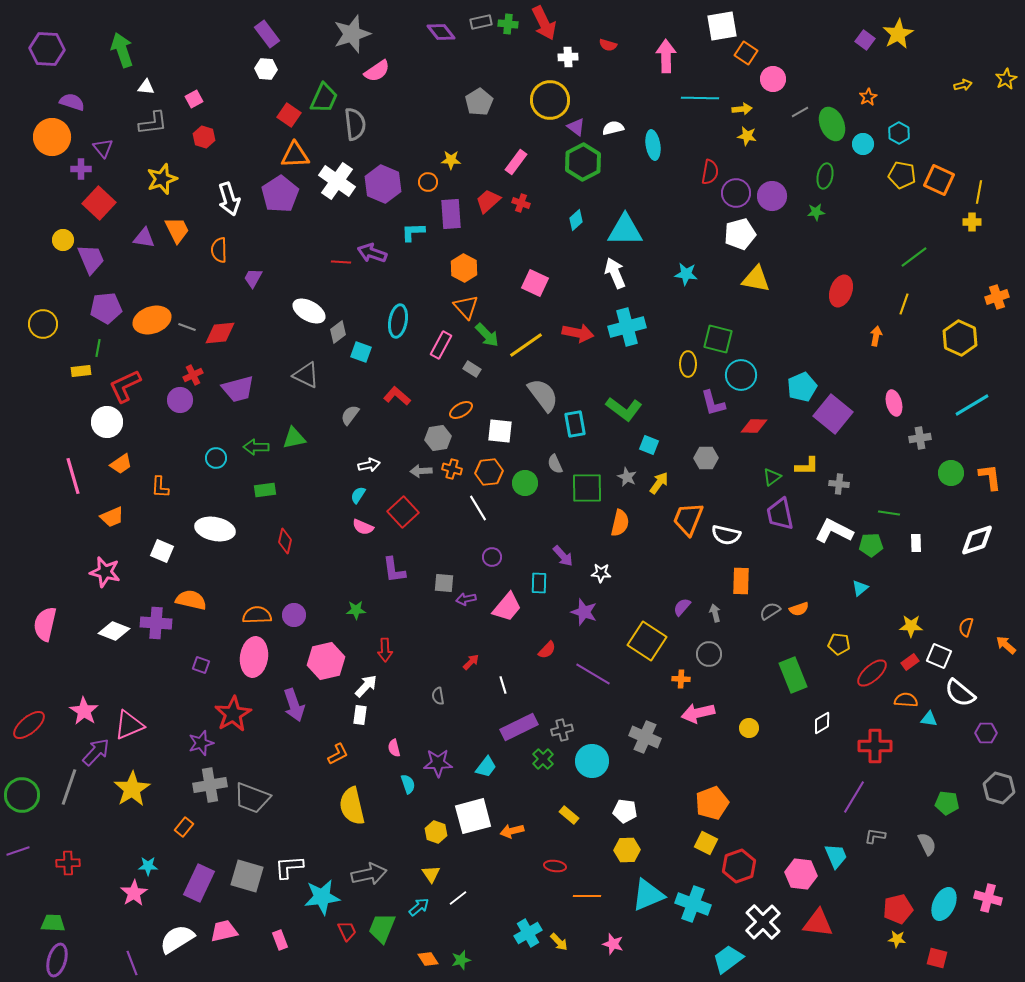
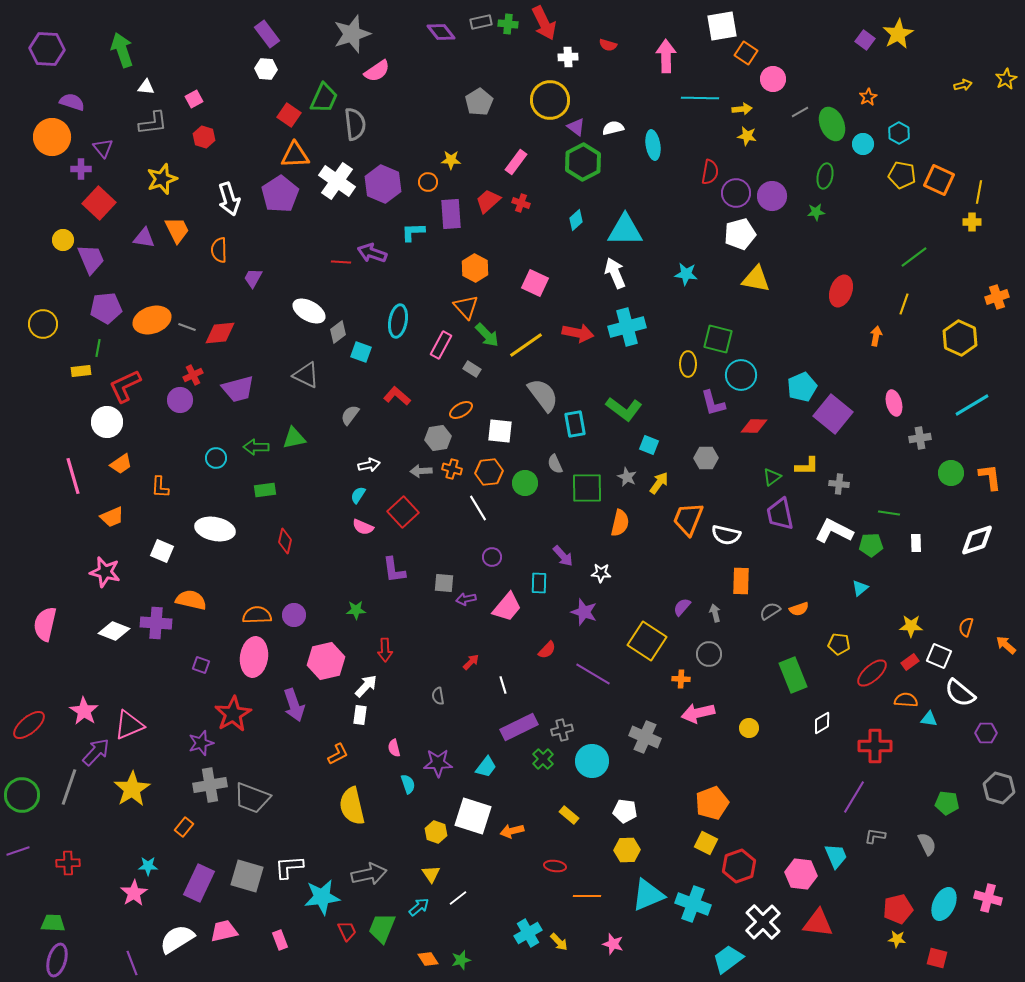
orange hexagon at (464, 268): moved 11 px right
white square at (473, 816): rotated 33 degrees clockwise
